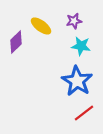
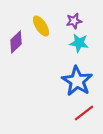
yellow ellipse: rotated 20 degrees clockwise
cyan star: moved 2 px left, 3 px up
